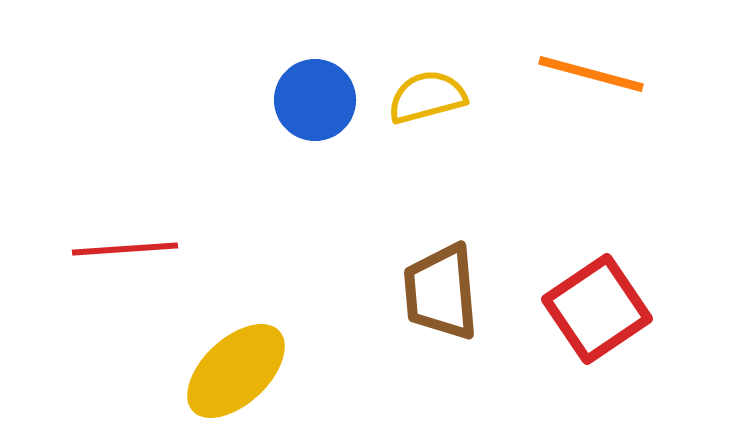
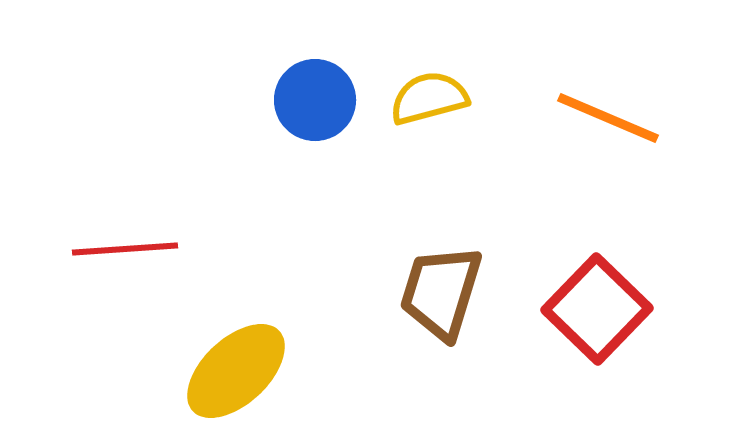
orange line: moved 17 px right, 44 px down; rotated 8 degrees clockwise
yellow semicircle: moved 2 px right, 1 px down
brown trapezoid: rotated 22 degrees clockwise
red square: rotated 12 degrees counterclockwise
